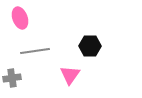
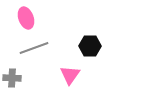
pink ellipse: moved 6 px right
gray line: moved 1 px left, 3 px up; rotated 12 degrees counterclockwise
gray cross: rotated 12 degrees clockwise
